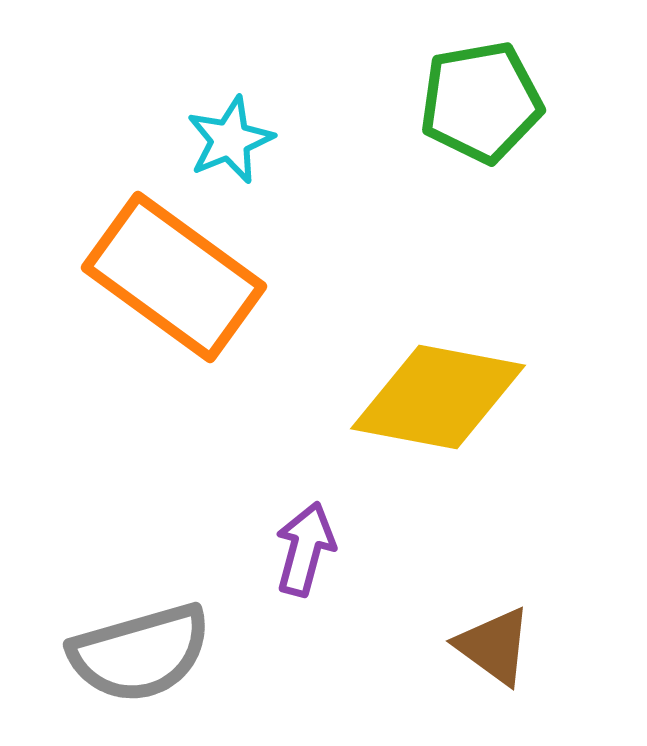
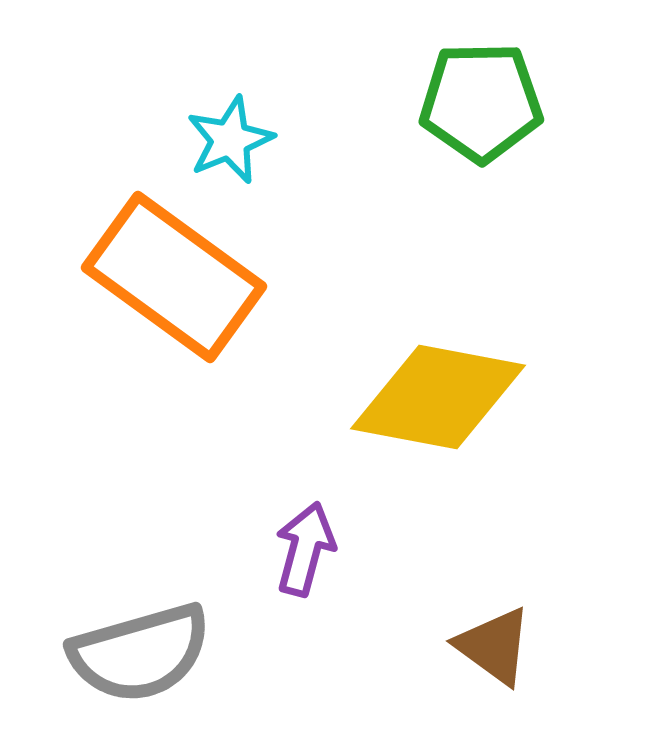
green pentagon: rotated 9 degrees clockwise
